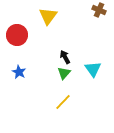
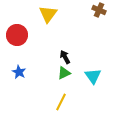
yellow triangle: moved 2 px up
cyan triangle: moved 7 px down
green triangle: rotated 24 degrees clockwise
yellow line: moved 2 px left; rotated 18 degrees counterclockwise
